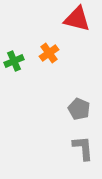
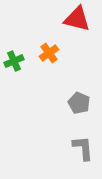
gray pentagon: moved 6 px up
